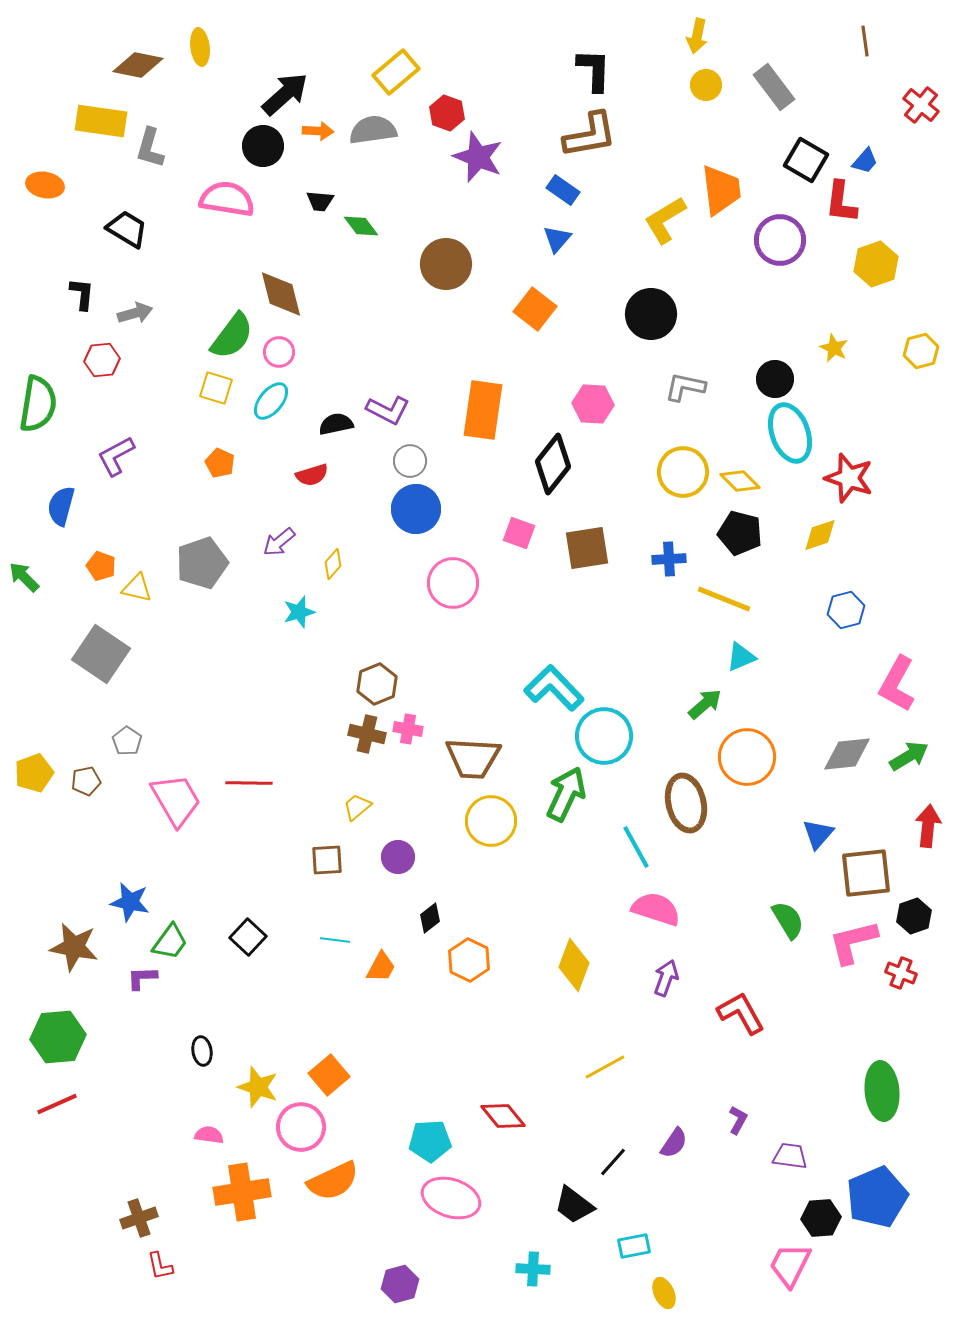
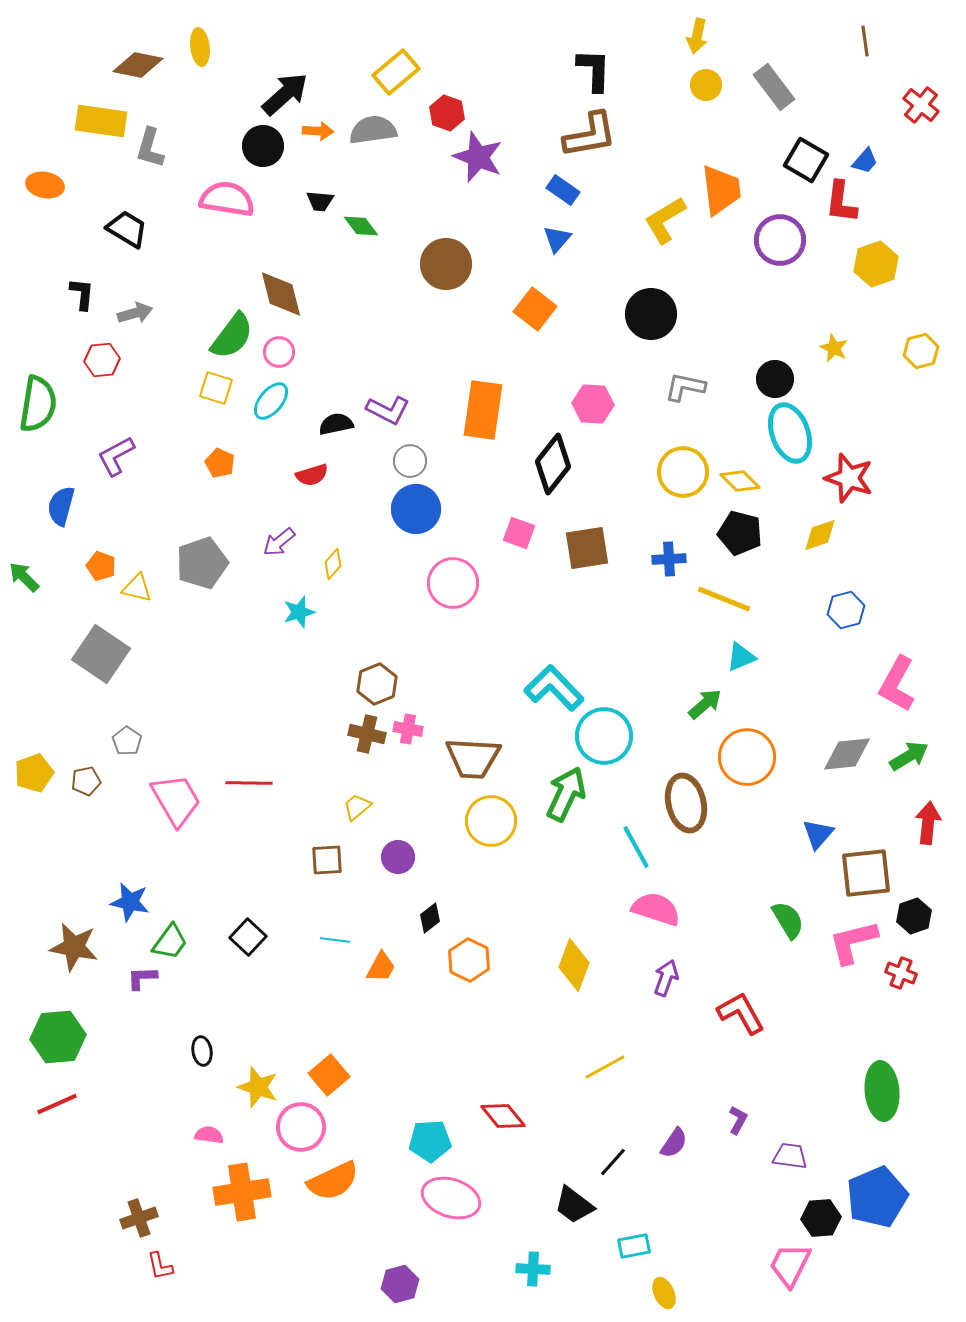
red arrow at (928, 826): moved 3 px up
